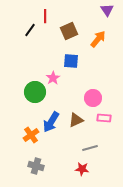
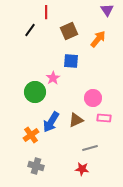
red line: moved 1 px right, 4 px up
